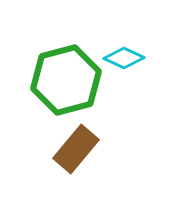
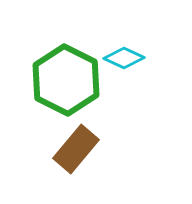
green hexagon: rotated 18 degrees counterclockwise
